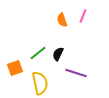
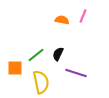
orange semicircle: rotated 120 degrees clockwise
green line: moved 2 px left, 2 px down
orange square: rotated 21 degrees clockwise
yellow semicircle: moved 1 px right, 1 px up
